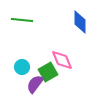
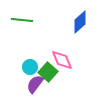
blue diamond: rotated 50 degrees clockwise
cyan circle: moved 8 px right
green square: rotated 18 degrees counterclockwise
